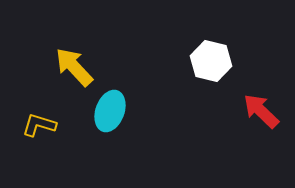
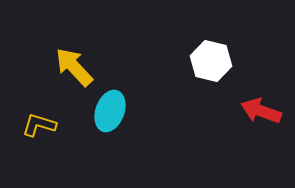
red arrow: rotated 24 degrees counterclockwise
